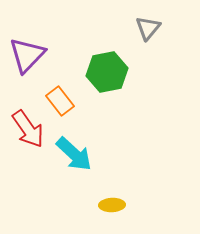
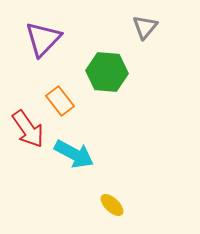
gray triangle: moved 3 px left, 1 px up
purple triangle: moved 16 px right, 16 px up
green hexagon: rotated 15 degrees clockwise
cyan arrow: rotated 15 degrees counterclockwise
yellow ellipse: rotated 45 degrees clockwise
